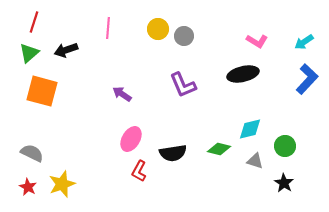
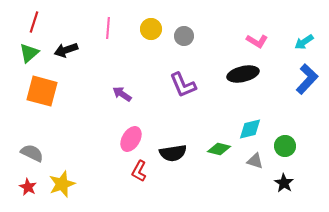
yellow circle: moved 7 px left
